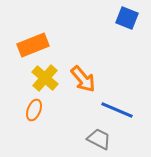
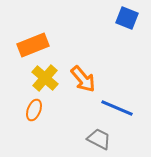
blue line: moved 2 px up
